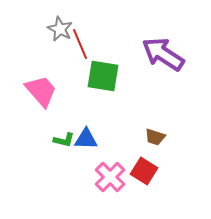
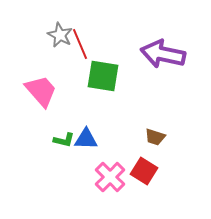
gray star: moved 6 px down
purple arrow: rotated 21 degrees counterclockwise
